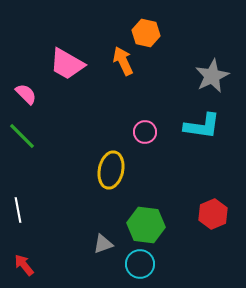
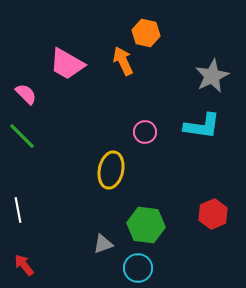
cyan circle: moved 2 px left, 4 px down
